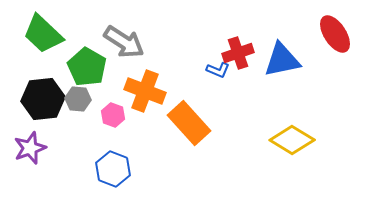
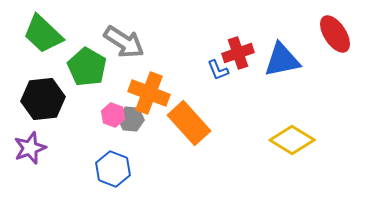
blue L-shape: rotated 45 degrees clockwise
orange cross: moved 4 px right, 2 px down
gray hexagon: moved 53 px right, 20 px down
